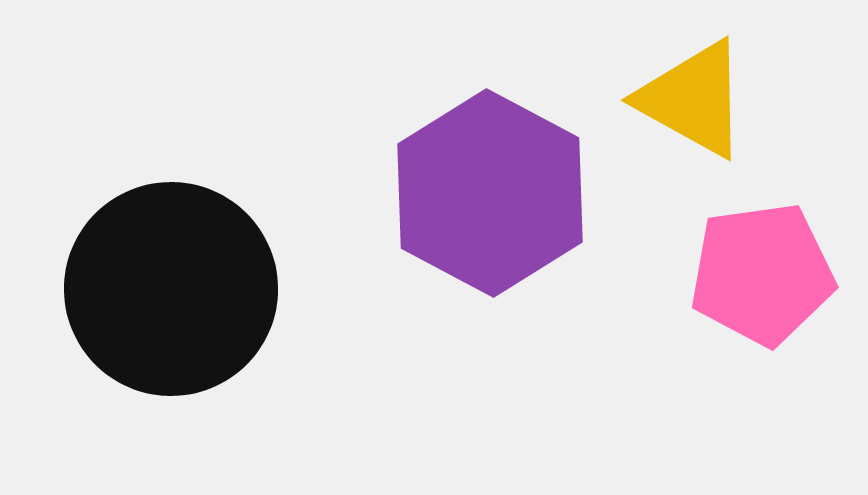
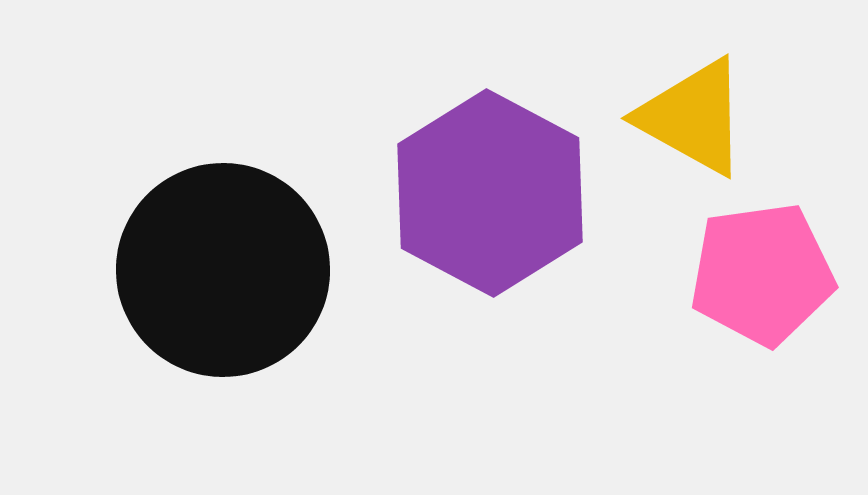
yellow triangle: moved 18 px down
black circle: moved 52 px right, 19 px up
